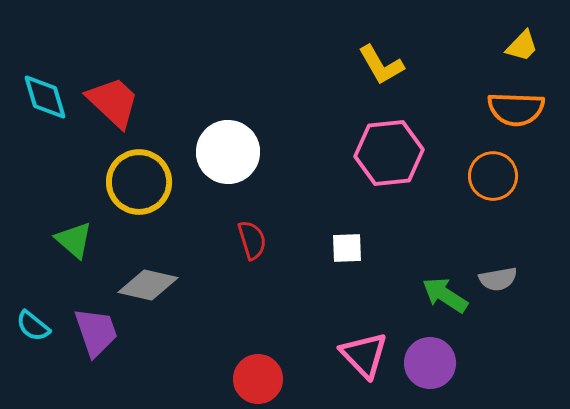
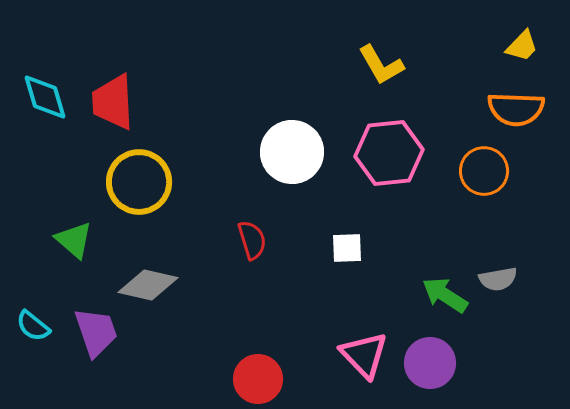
red trapezoid: rotated 136 degrees counterclockwise
white circle: moved 64 px right
orange circle: moved 9 px left, 5 px up
